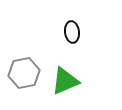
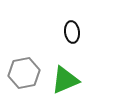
green triangle: moved 1 px up
